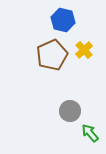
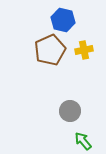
yellow cross: rotated 30 degrees clockwise
brown pentagon: moved 2 px left, 5 px up
green arrow: moved 7 px left, 8 px down
